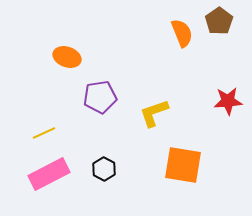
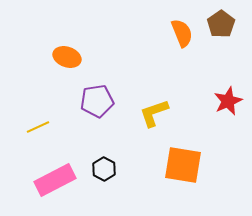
brown pentagon: moved 2 px right, 3 px down
purple pentagon: moved 3 px left, 4 px down
red star: rotated 20 degrees counterclockwise
yellow line: moved 6 px left, 6 px up
pink rectangle: moved 6 px right, 6 px down
